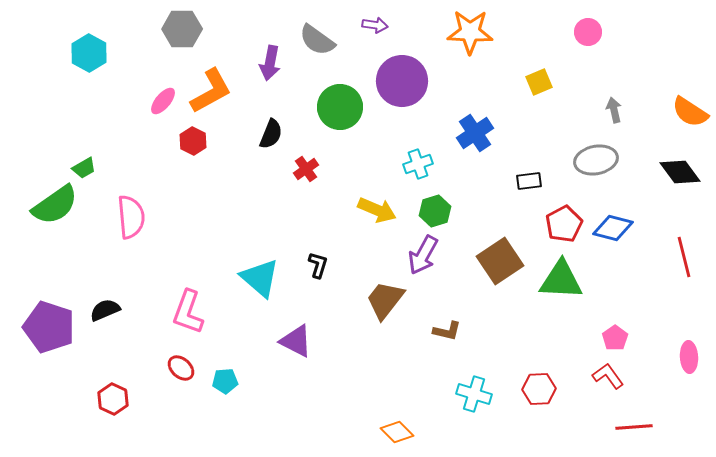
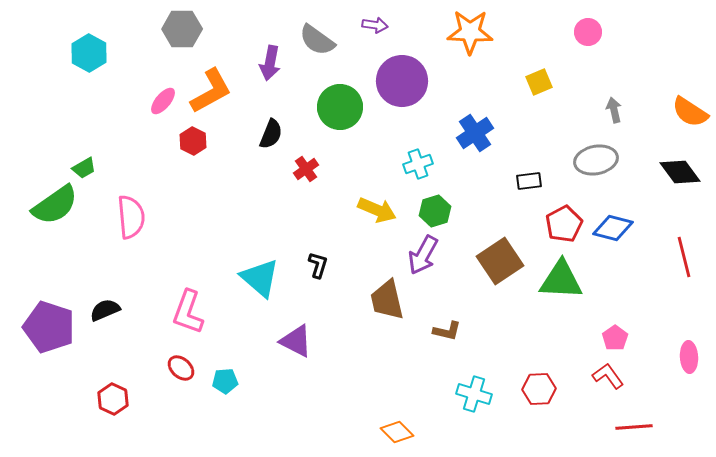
brown trapezoid at (385, 300): moved 2 px right; rotated 51 degrees counterclockwise
